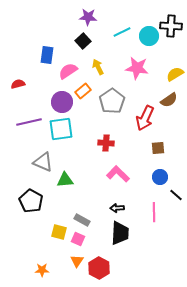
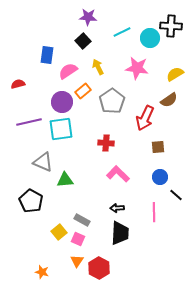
cyan circle: moved 1 px right, 2 px down
brown square: moved 1 px up
yellow square: rotated 35 degrees clockwise
orange star: moved 2 px down; rotated 16 degrees clockwise
